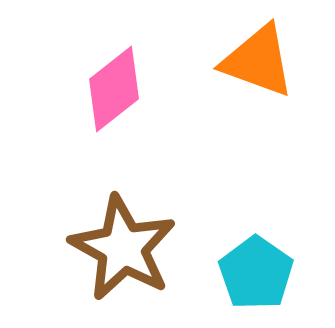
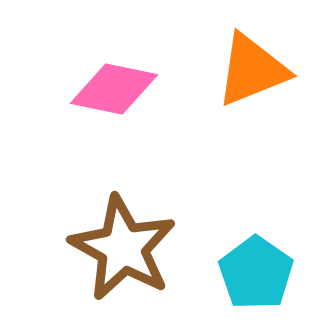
orange triangle: moved 6 px left, 9 px down; rotated 42 degrees counterclockwise
pink diamond: rotated 50 degrees clockwise
